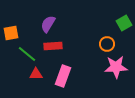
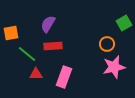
pink star: moved 2 px left; rotated 10 degrees counterclockwise
pink rectangle: moved 1 px right, 1 px down
